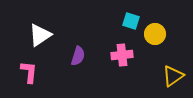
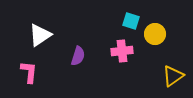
pink cross: moved 4 px up
